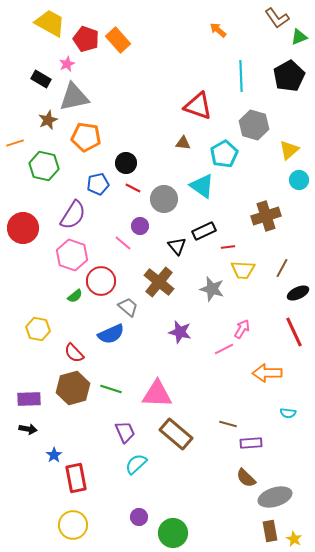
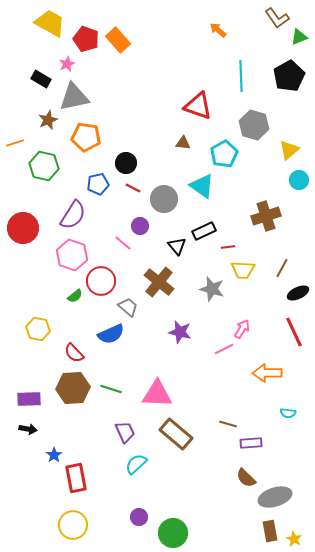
brown hexagon at (73, 388): rotated 12 degrees clockwise
